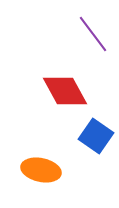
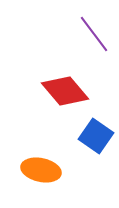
purple line: moved 1 px right
red diamond: rotated 12 degrees counterclockwise
